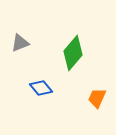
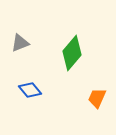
green diamond: moved 1 px left
blue diamond: moved 11 px left, 2 px down
